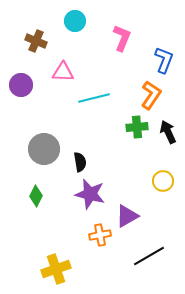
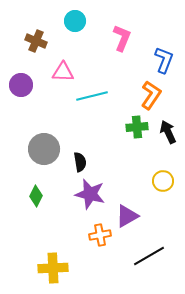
cyan line: moved 2 px left, 2 px up
yellow cross: moved 3 px left, 1 px up; rotated 16 degrees clockwise
